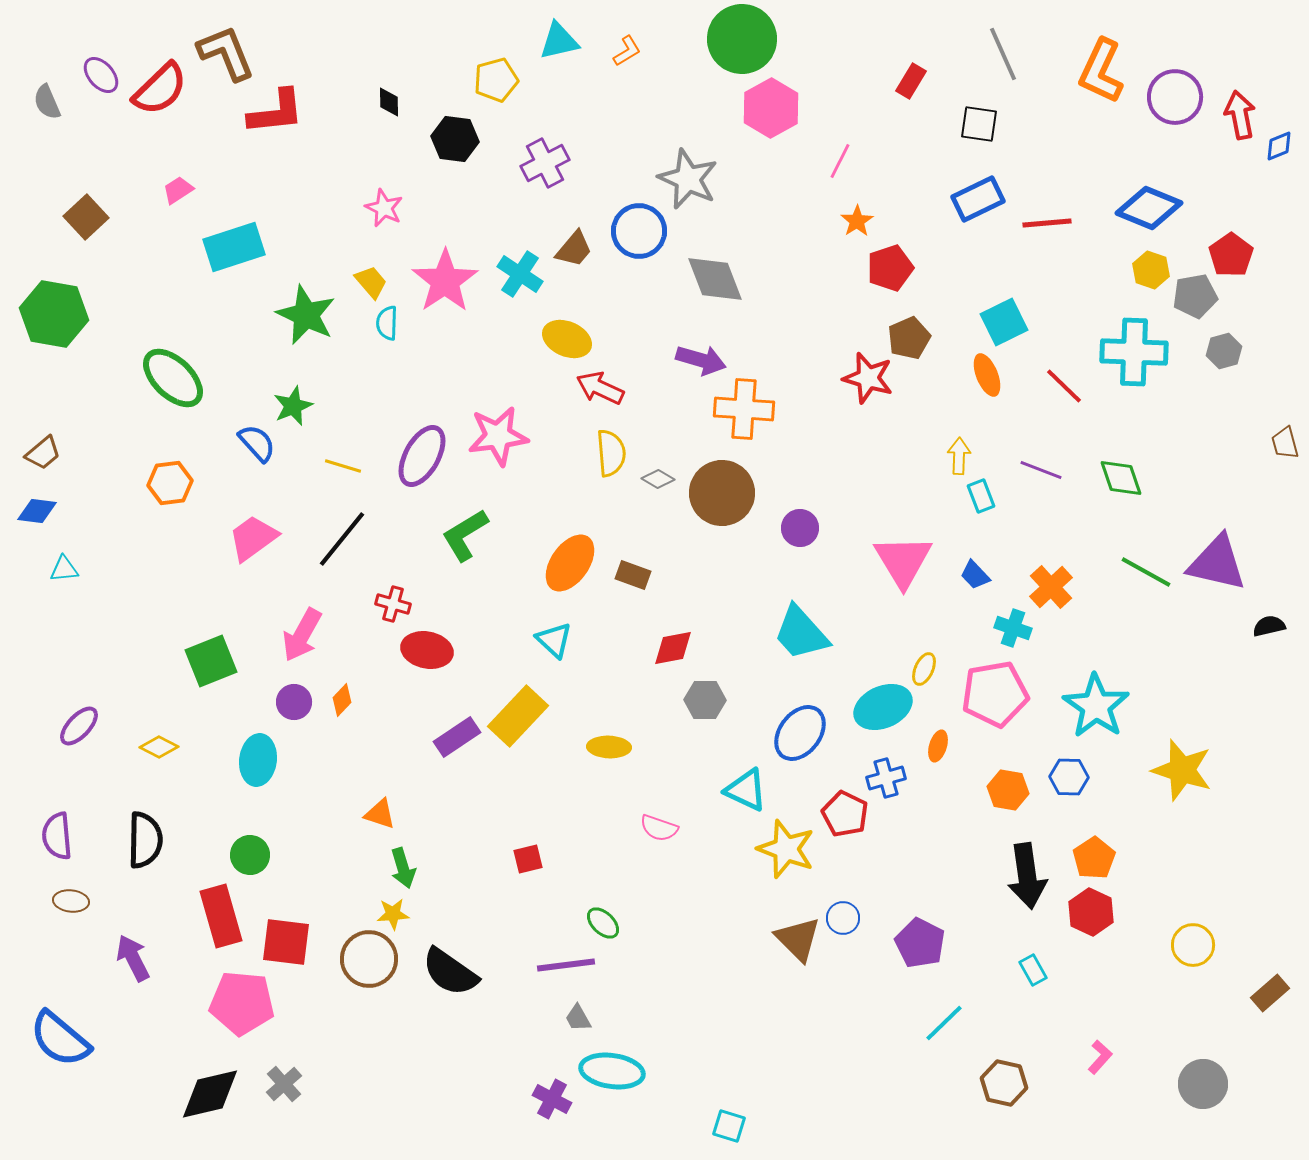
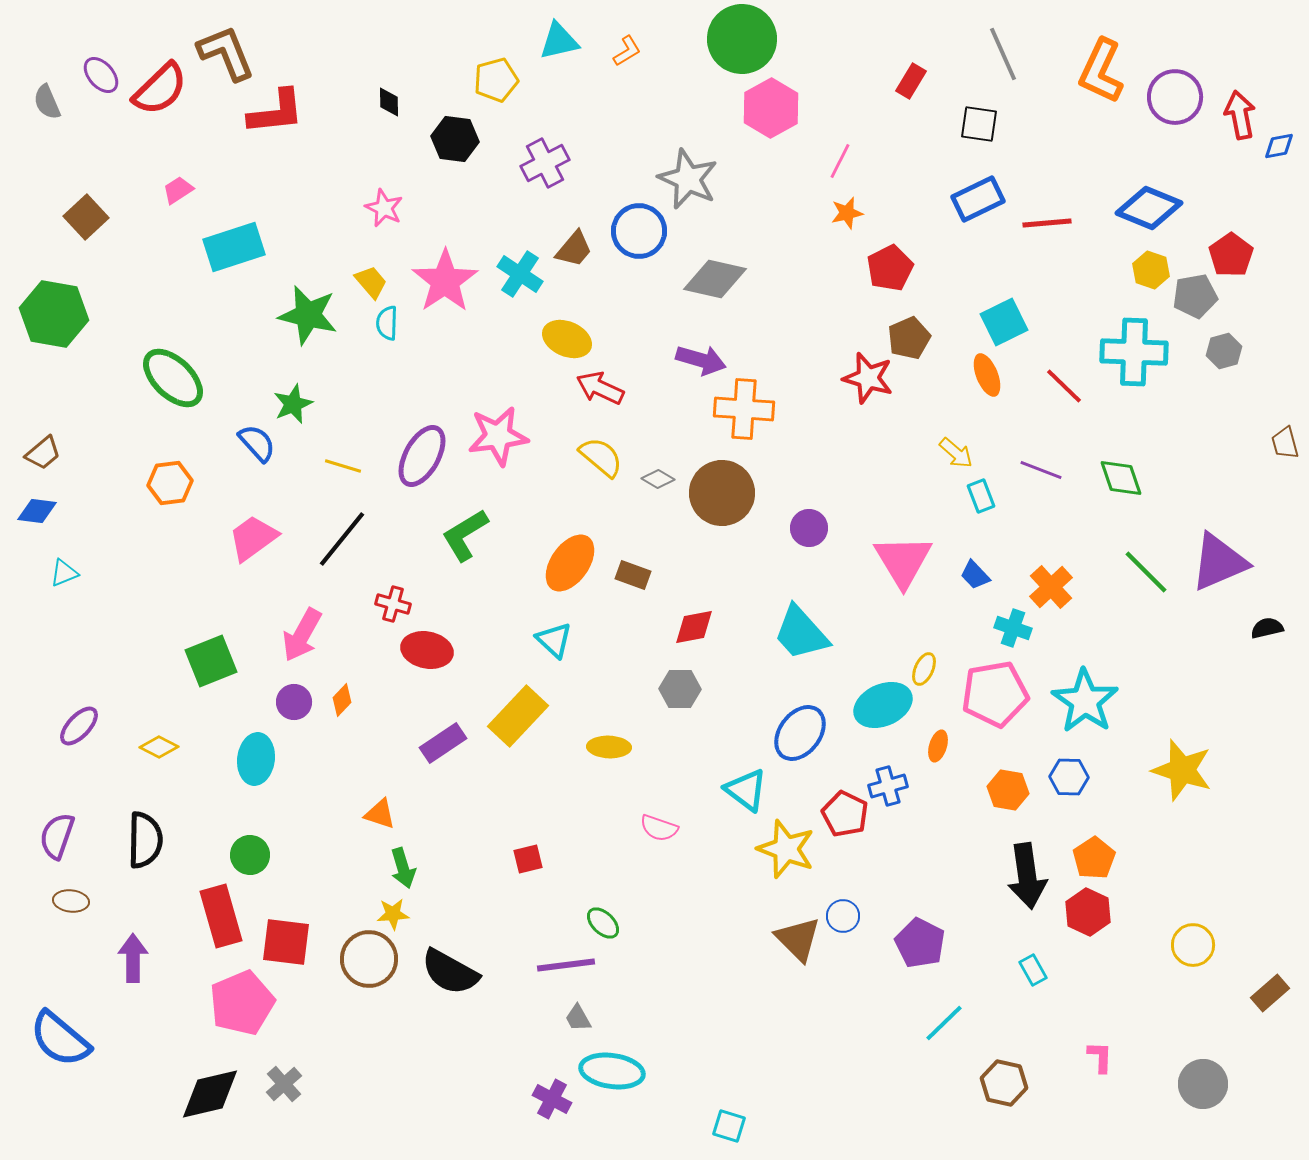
blue diamond at (1279, 146): rotated 12 degrees clockwise
orange star at (857, 221): moved 10 px left, 8 px up; rotated 20 degrees clockwise
red pentagon at (890, 268): rotated 9 degrees counterclockwise
gray diamond at (715, 279): rotated 56 degrees counterclockwise
green star at (306, 315): moved 2 px right; rotated 12 degrees counterclockwise
green star at (293, 406): moved 2 px up
yellow semicircle at (611, 453): moved 10 px left, 4 px down; rotated 45 degrees counterclockwise
yellow arrow at (959, 456): moved 3 px left, 3 px up; rotated 129 degrees clockwise
purple circle at (800, 528): moved 9 px right
purple triangle at (1217, 563): moved 2 px right, 1 px up; rotated 36 degrees counterclockwise
cyan triangle at (64, 569): moved 4 px down; rotated 16 degrees counterclockwise
green line at (1146, 572): rotated 16 degrees clockwise
black semicircle at (1269, 626): moved 2 px left, 2 px down
red diamond at (673, 648): moved 21 px right, 21 px up
gray hexagon at (705, 700): moved 25 px left, 11 px up
cyan star at (1096, 706): moved 11 px left, 5 px up
cyan ellipse at (883, 707): moved 2 px up
purple rectangle at (457, 737): moved 14 px left, 6 px down
cyan ellipse at (258, 760): moved 2 px left, 1 px up
blue cross at (886, 778): moved 2 px right, 8 px down
cyan triangle at (746, 790): rotated 12 degrees clockwise
purple semicircle at (57, 836): rotated 24 degrees clockwise
red hexagon at (1091, 912): moved 3 px left
blue circle at (843, 918): moved 2 px up
purple arrow at (133, 958): rotated 27 degrees clockwise
black semicircle at (450, 972): rotated 6 degrees counterclockwise
pink pentagon at (242, 1003): rotated 28 degrees counterclockwise
pink L-shape at (1100, 1057): rotated 40 degrees counterclockwise
